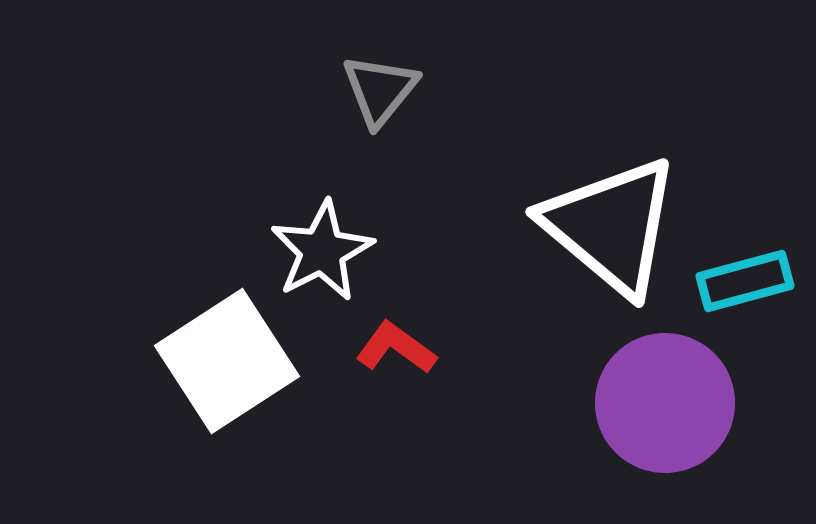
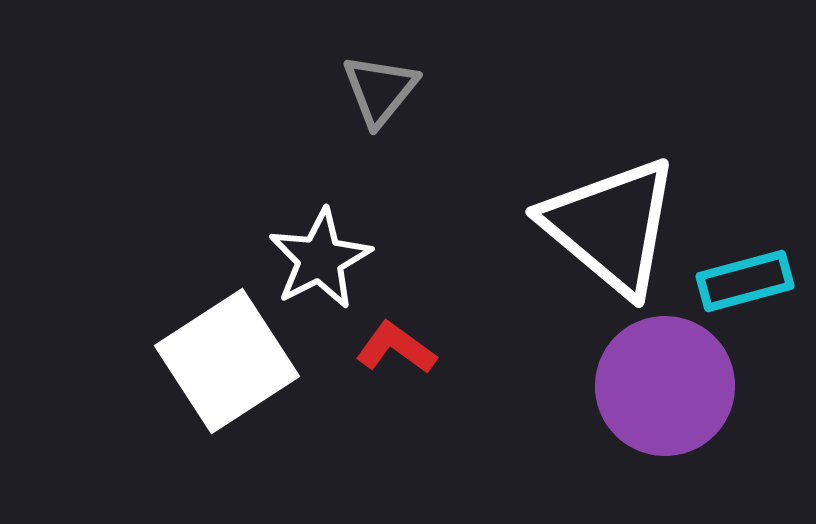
white star: moved 2 px left, 8 px down
purple circle: moved 17 px up
